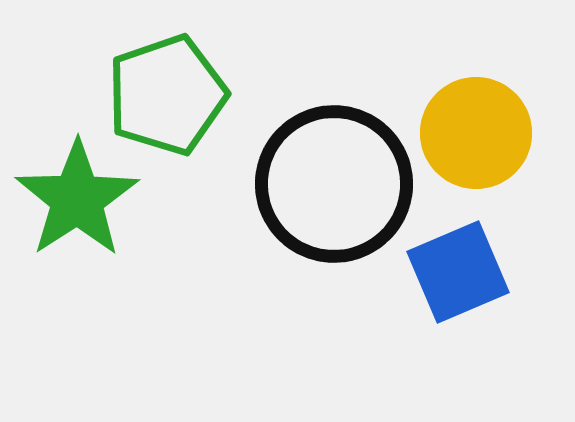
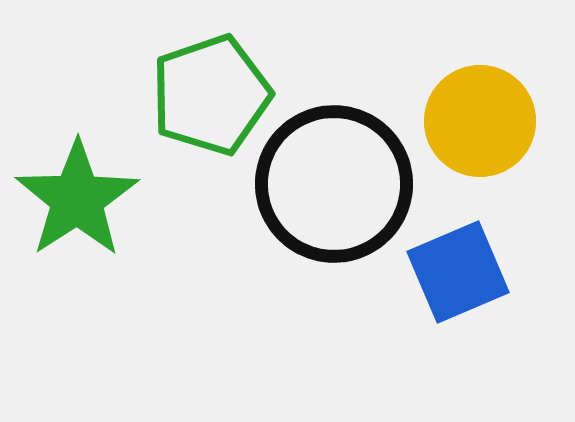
green pentagon: moved 44 px right
yellow circle: moved 4 px right, 12 px up
